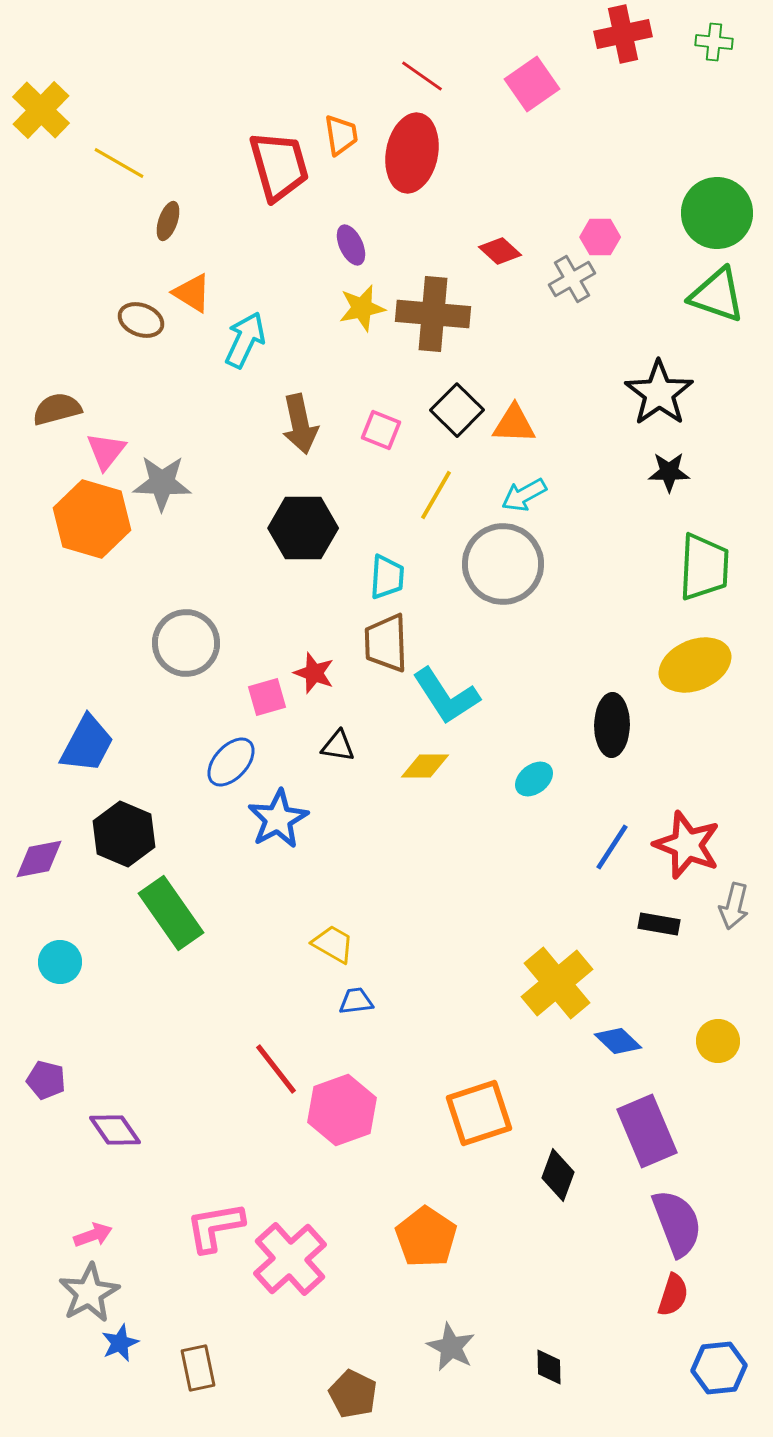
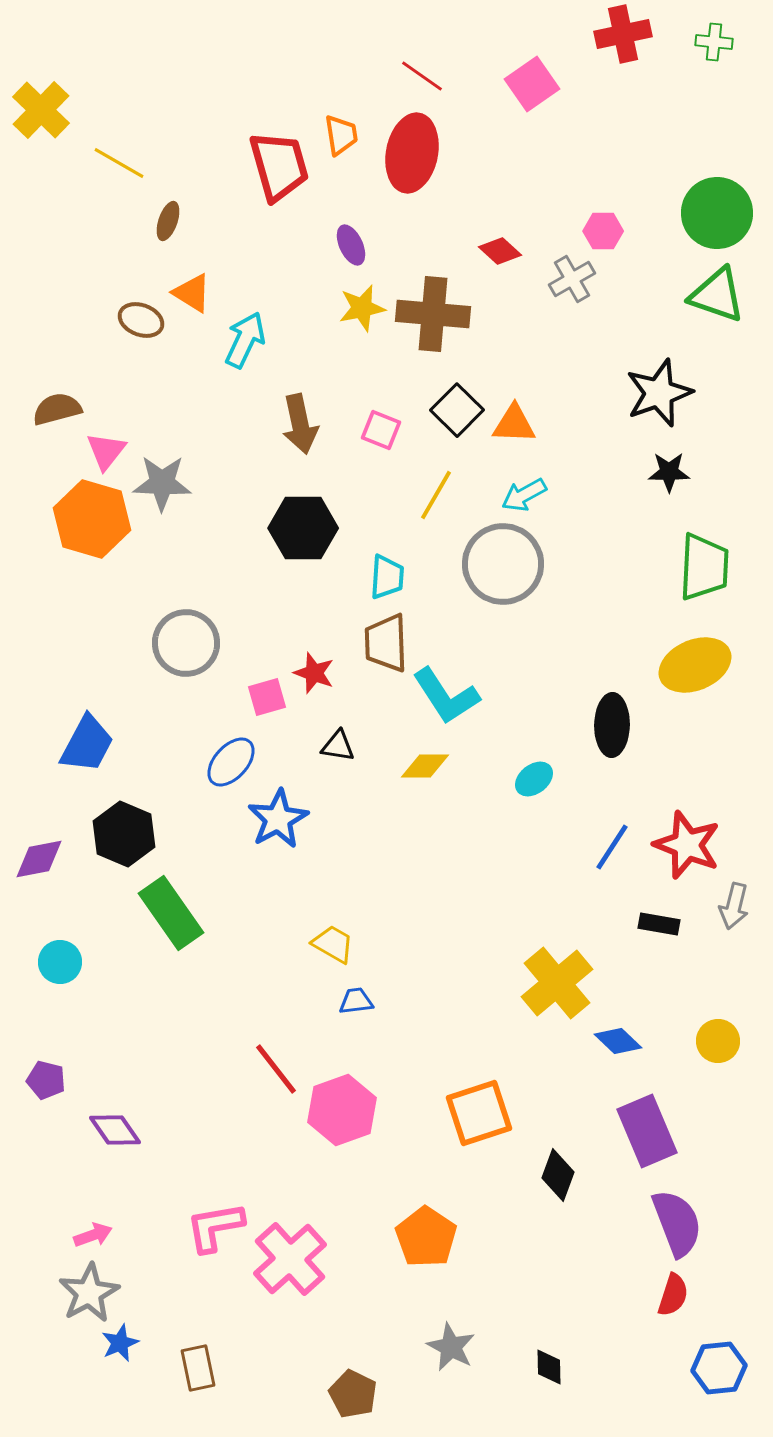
pink hexagon at (600, 237): moved 3 px right, 6 px up
black star at (659, 393): rotated 16 degrees clockwise
